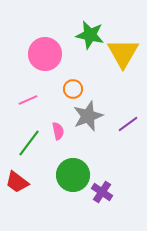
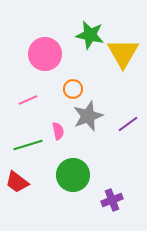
green line: moved 1 px left, 2 px down; rotated 36 degrees clockwise
purple cross: moved 10 px right, 8 px down; rotated 35 degrees clockwise
